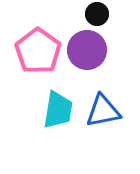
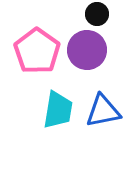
pink pentagon: moved 1 px left
